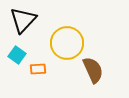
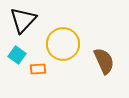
yellow circle: moved 4 px left, 1 px down
brown semicircle: moved 11 px right, 9 px up
